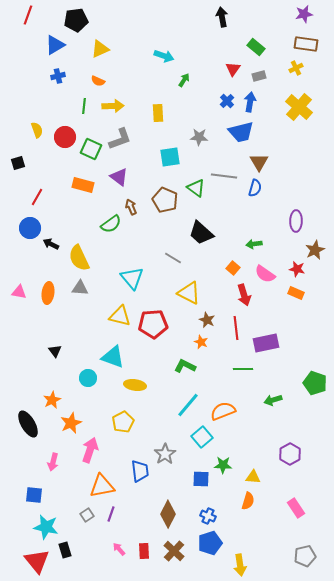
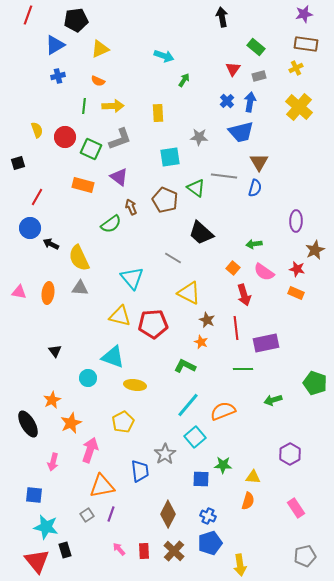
pink semicircle at (265, 274): moved 1 px left, 2 px up
cyan square at (202, 437): moved 7 px left
